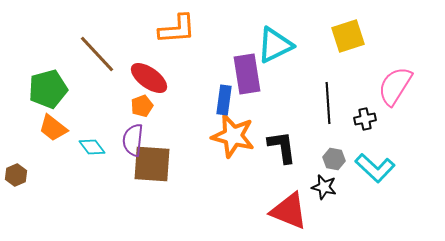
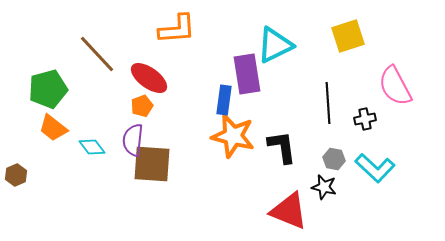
pink semicircle: rotated 60 degrees counterclockwise
